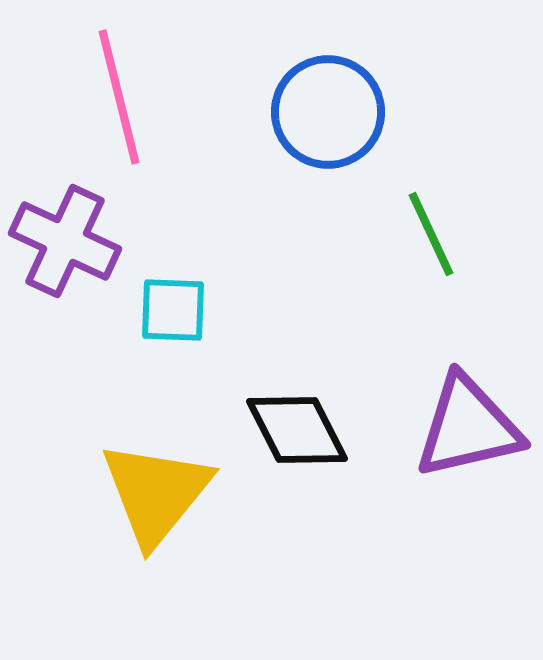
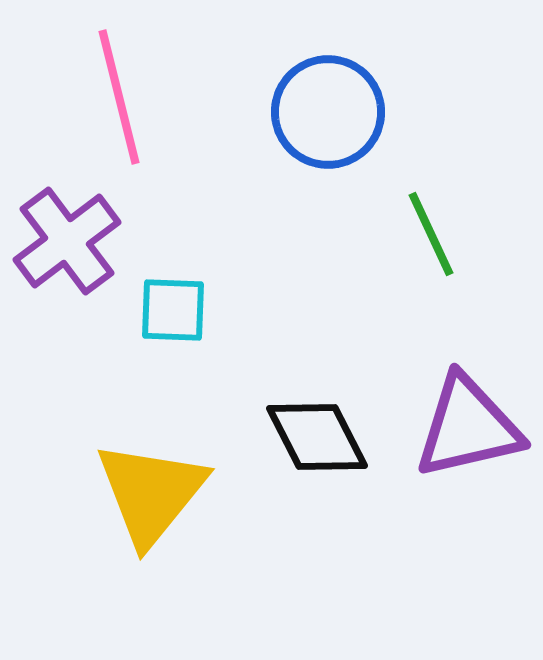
purple cross: moved 2 px right; rotated 28 degrees clockwise
black diamond: moved 20 px right, 7 px down
yellow triangle: moved 5 px left
